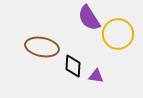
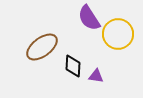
brown ellipse: rotated 48 degrees counterclockwise
